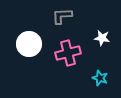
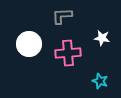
pink cross: rotated 10 degrees clockwise
cyan star: moved 3 px down
